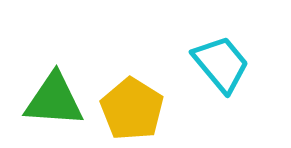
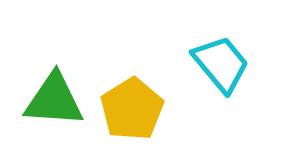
yellow pentagon: rotated 8 degrees clockwise
